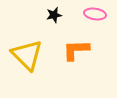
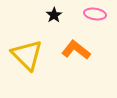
black star: rotated 21 degrees counterclockwise
orange L-shape: rotated 40 degrees clockwise
